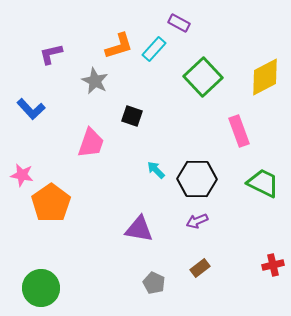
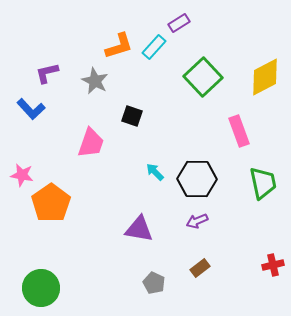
purple rectangle: rotated 60 degrees counterclockwise
cyan rectangle: moved 2 px up
purple L-shape: moved 4 px left, 19 px down
cyan arrow: moved 1 px left, 2 px down
green trapezoid: rotated 52 degrees clockwise
